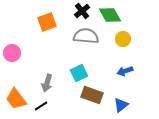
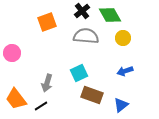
yellow circle: moved 1 px up
